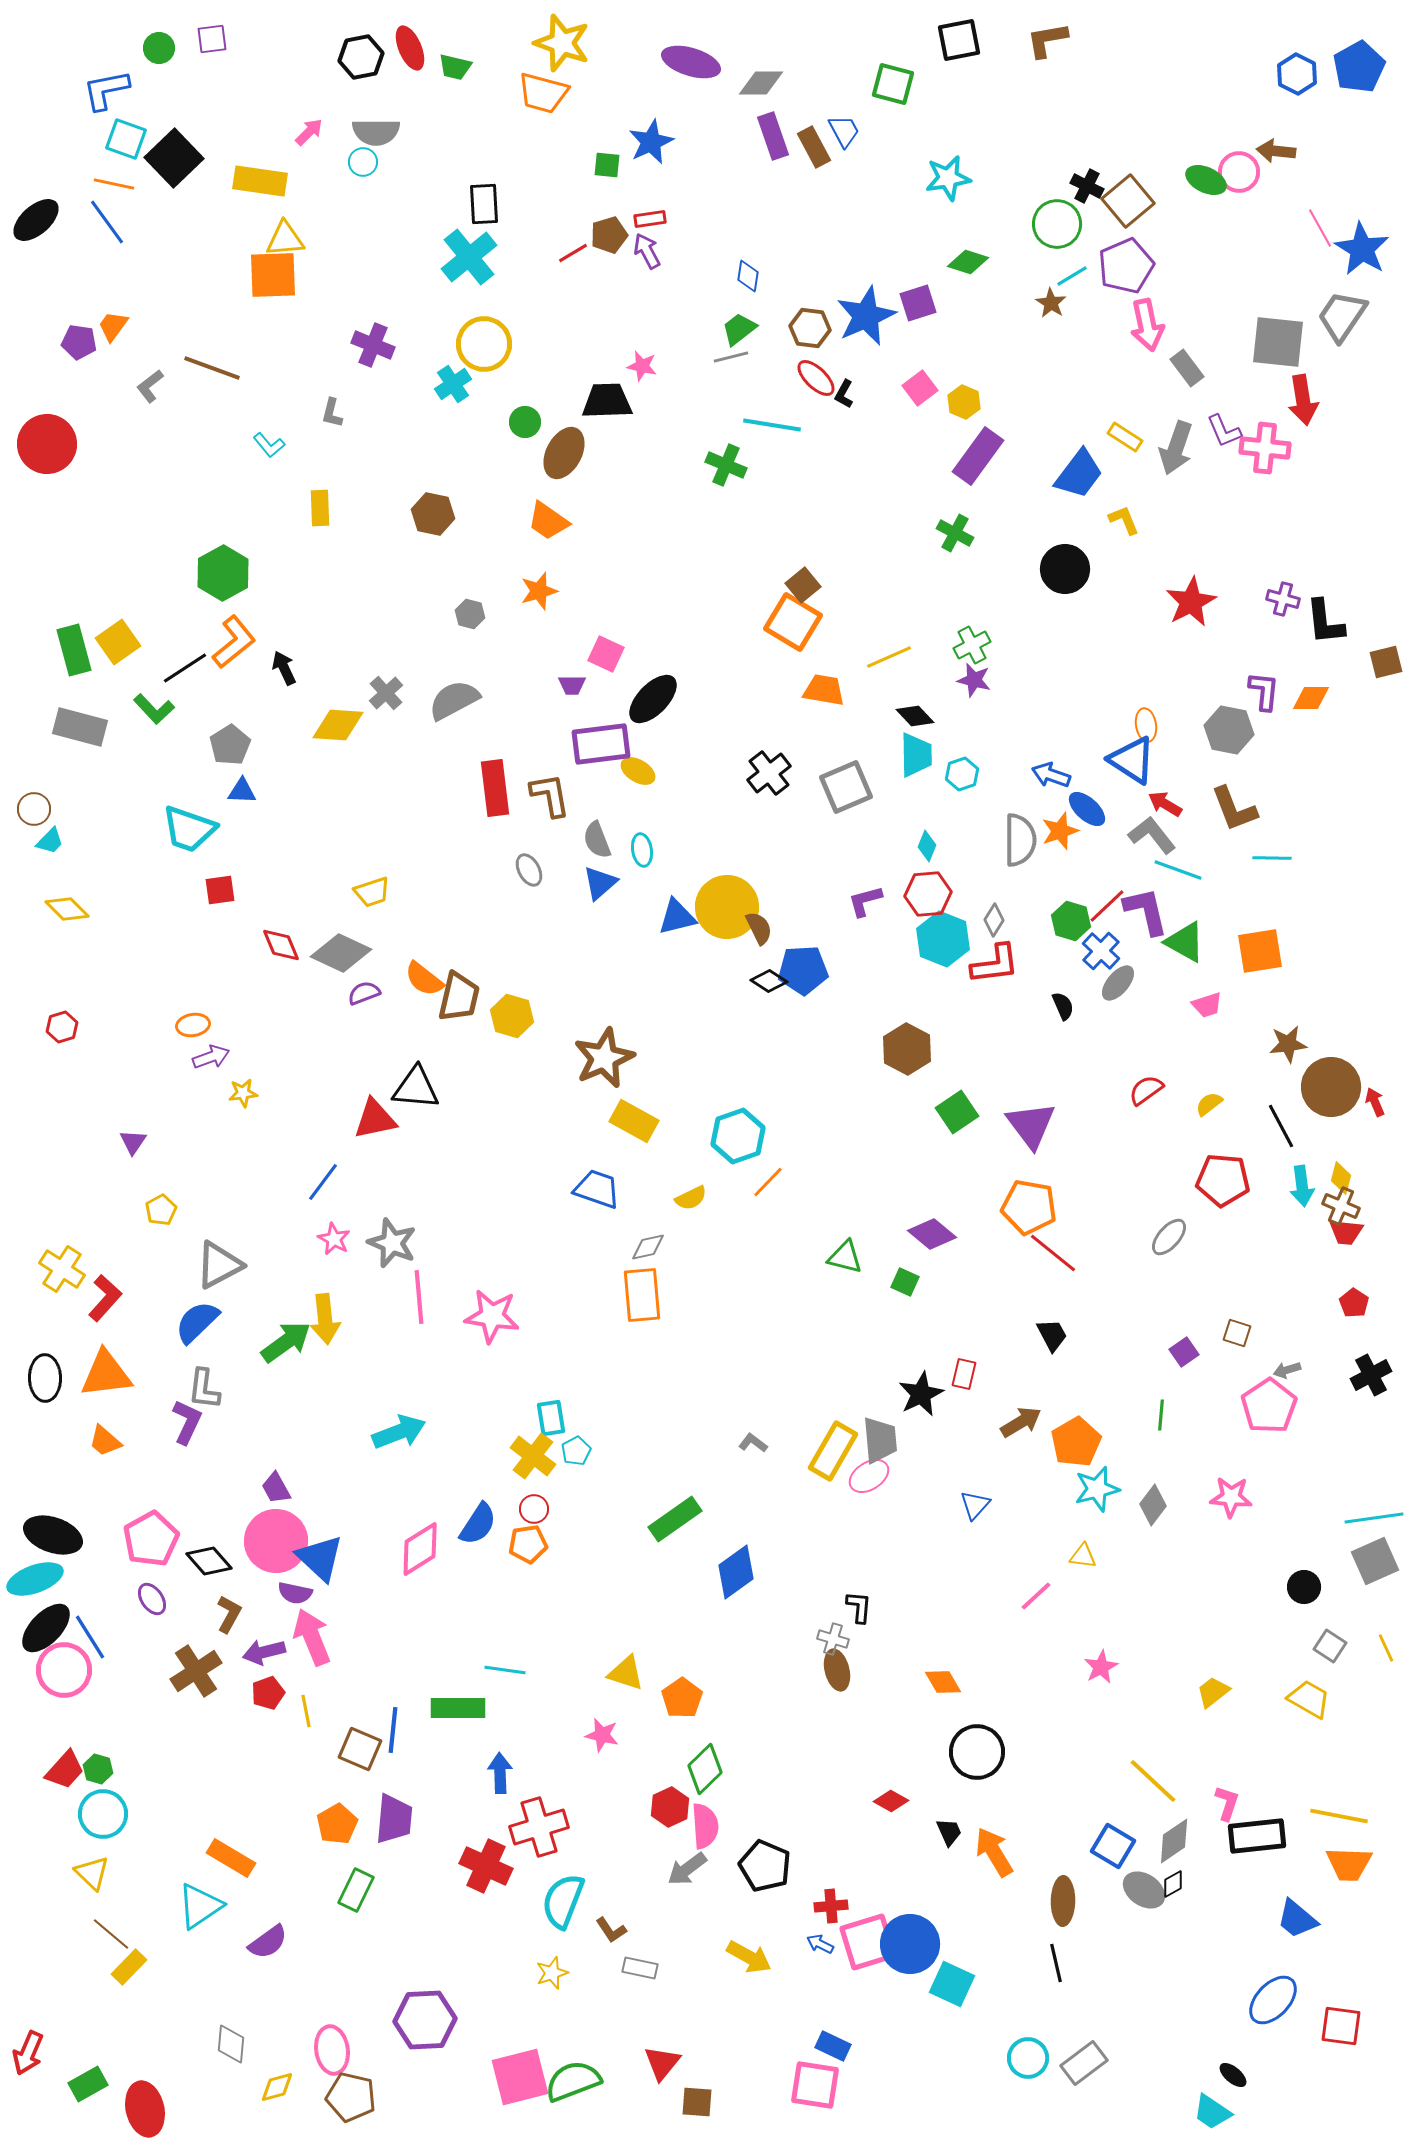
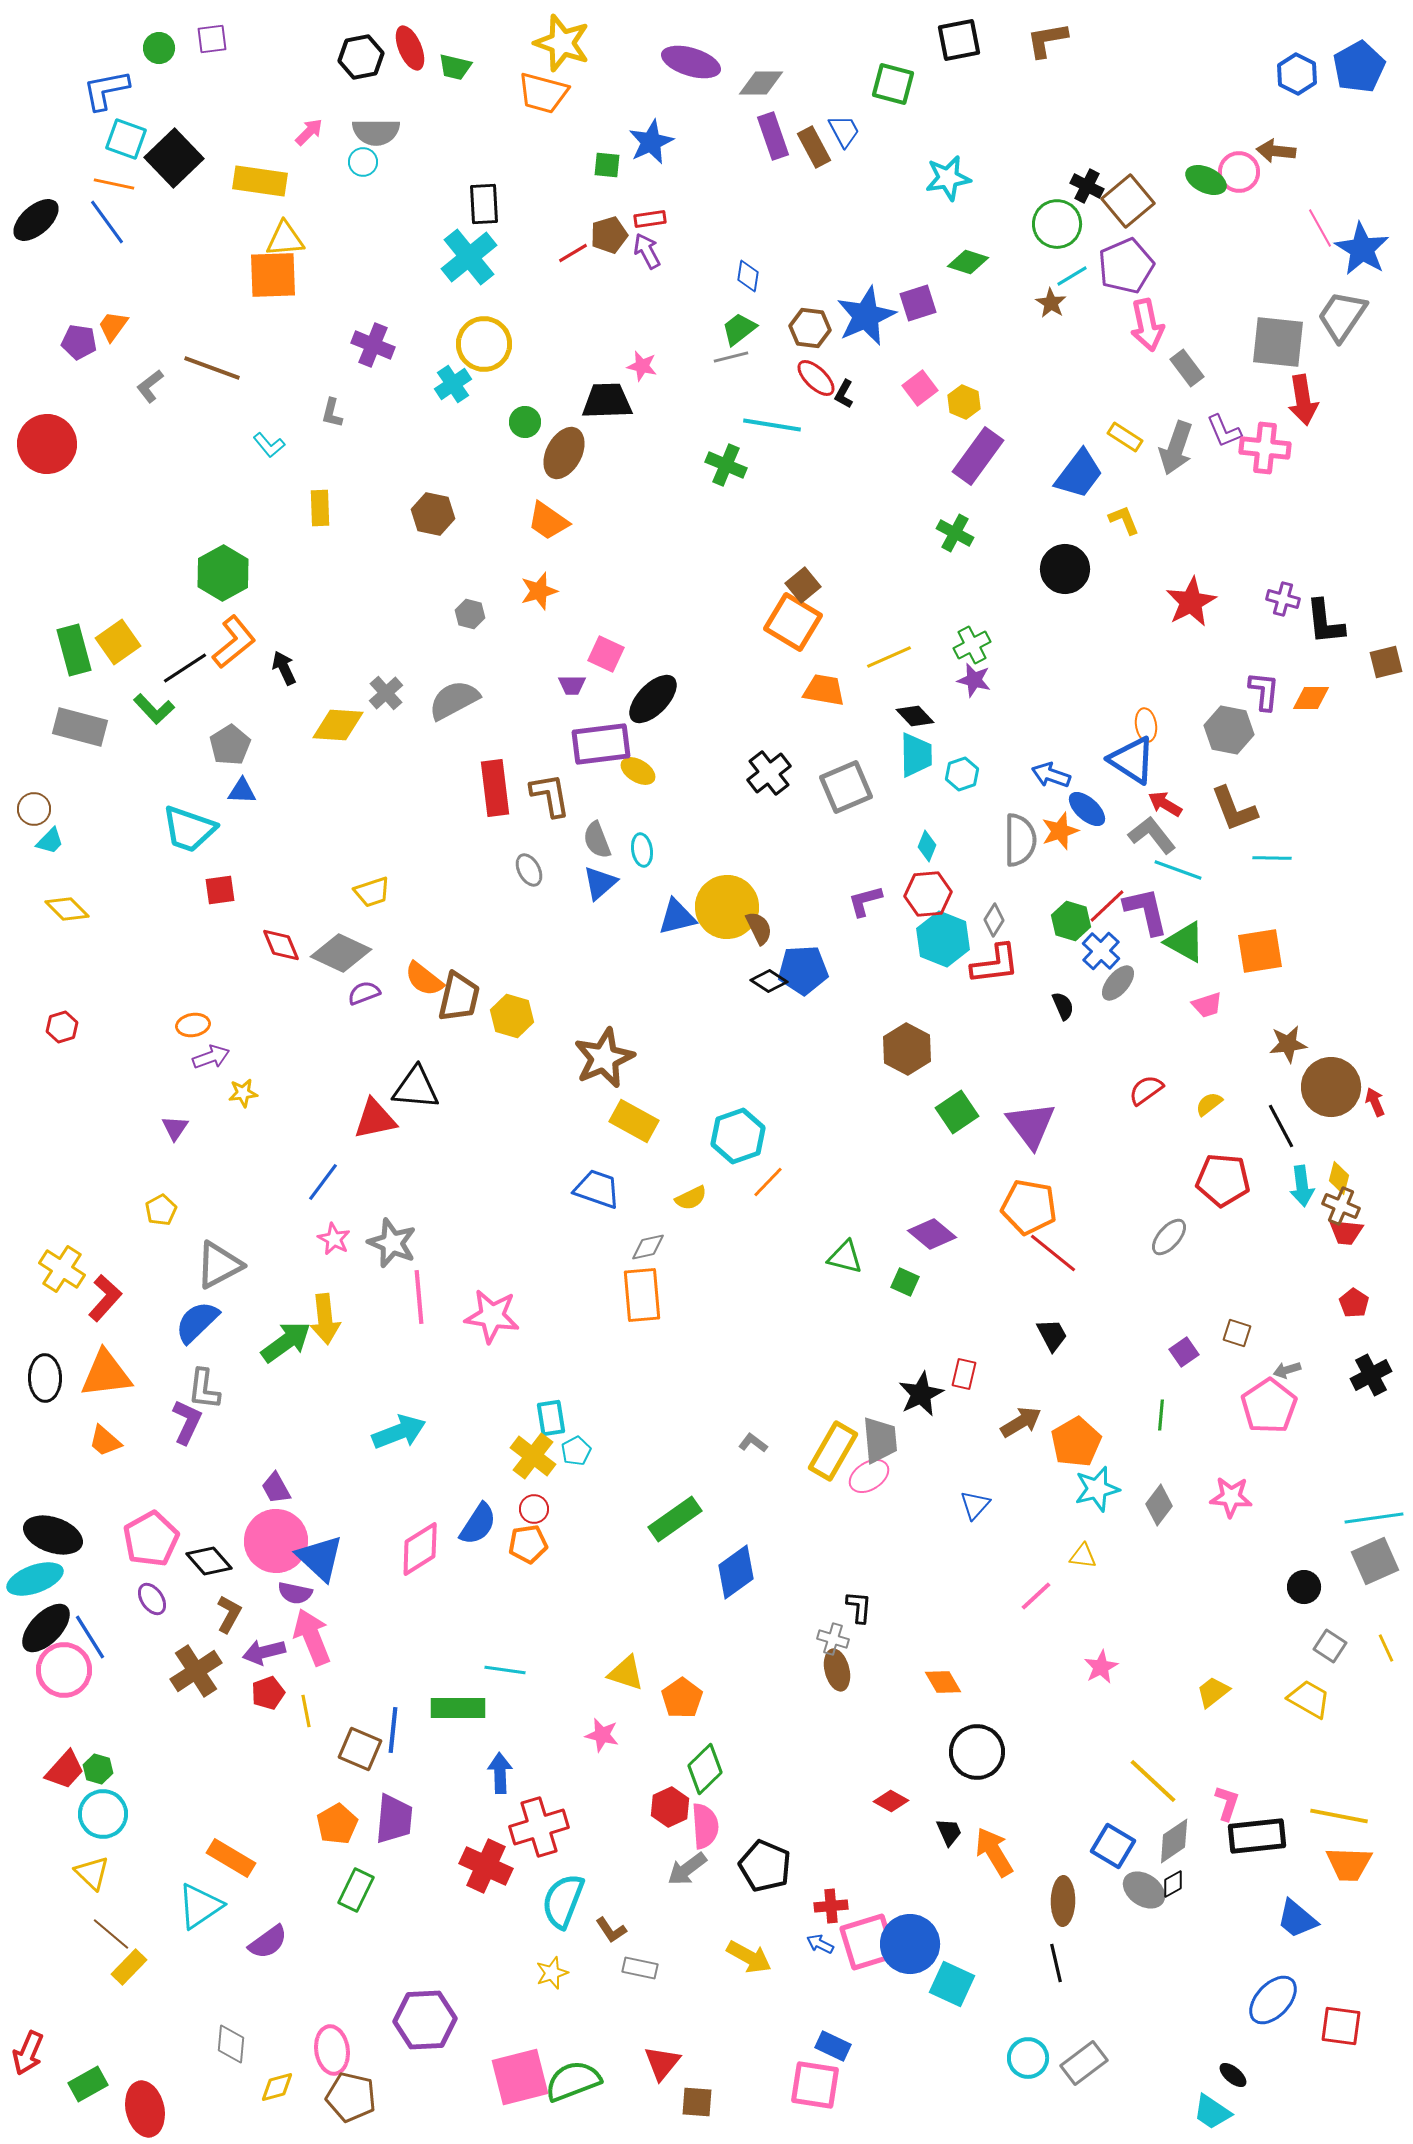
purple triangle at (133, 1142): moved 42 px right, 14 px up
yellow diamond at (1341, 1178): moved 2 px left
gray diamond at (1153, 1505): moved 6 px right
